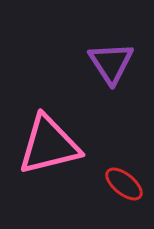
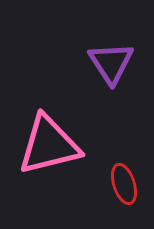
red ellipse: rotated 33 degrees clockwise
